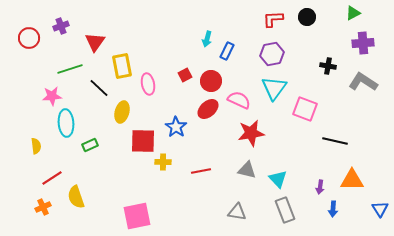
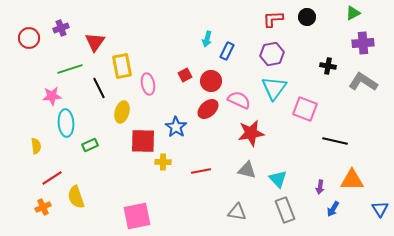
purple cross at (61, 26): moved 2 px down
black line at (99, 88): rotated 20 degrees clockwise
blue arrow at (333, 209): rotated 28 degrees clockwise
